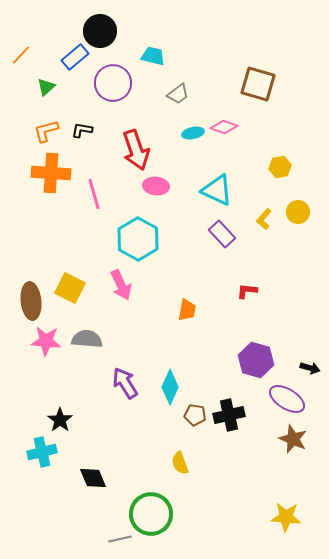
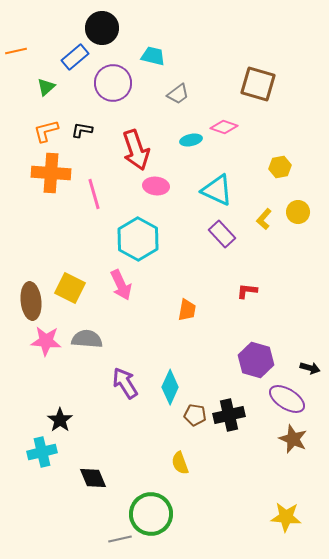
black circle at (100, 31): moved 2 px right, 3 px up
orange line at (21, 55): moved 5 px left, 4 px up; rotated 35 degrees clockwise
cyan ellipse at (193, 133): moved 2 px left, 7 px down
